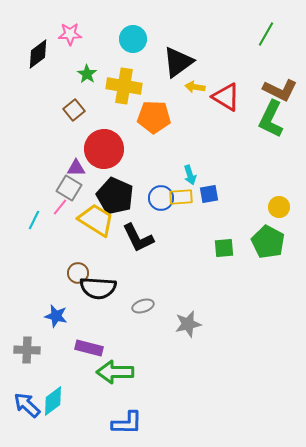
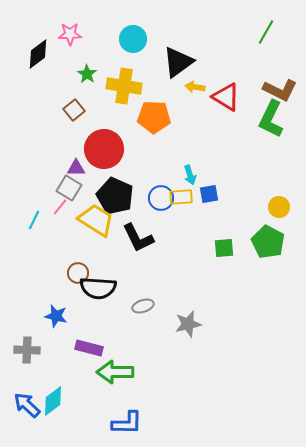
green line: moved 2 px up
